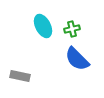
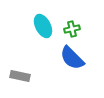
blue semicircle: moved 5 px left, 1 px up
